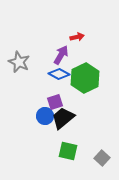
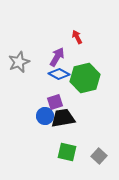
red arrow: rotated 104 degrees counterclockwise
purple arrow: moved 4 px left, 2 px down
gray star: rotated 25 degrees clockwise
green hexagon: rotated 12 degrees clockwise
black trapezoid: rotated 30 degrees clockwise
green square: moved 1 px left, 1 px down
gray square: moved 3 px left, 2 px up
